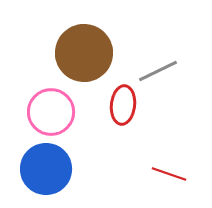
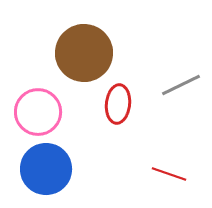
gray line: moved 23 px right, 14 px down
red ellipse: moved 5 px left, 1 px up
pink circle: moved 13 px left
